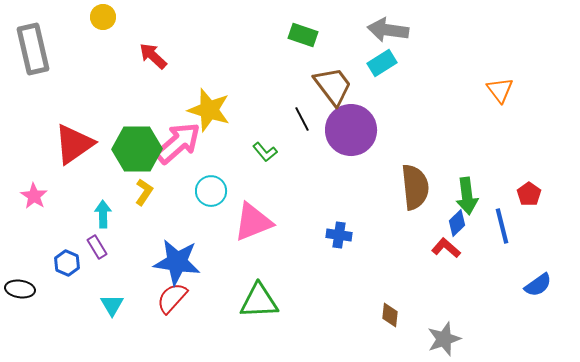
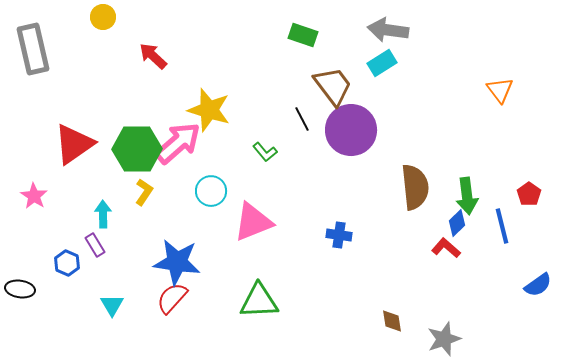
purple rectangle: moved 2 px left, 2 px up
brown diamond: moved 2 px right, 6 px down; rotated 15 degrees counterclockwise
